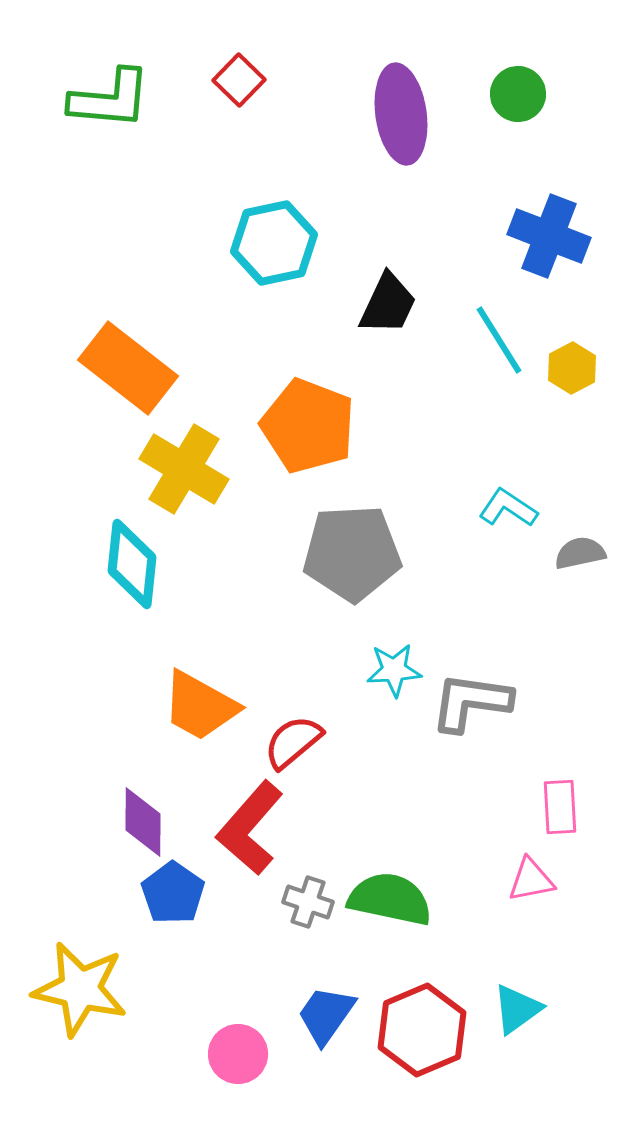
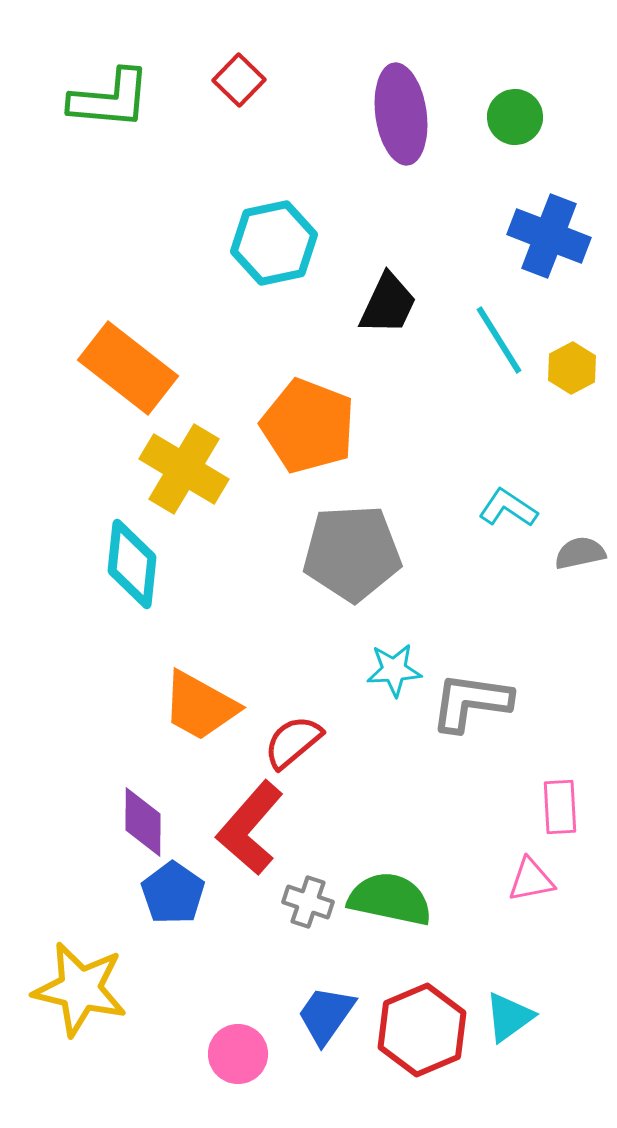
green circle: moved 3 px left, 23 px down
cyan triangle: moved 8 px left, 8 px down
